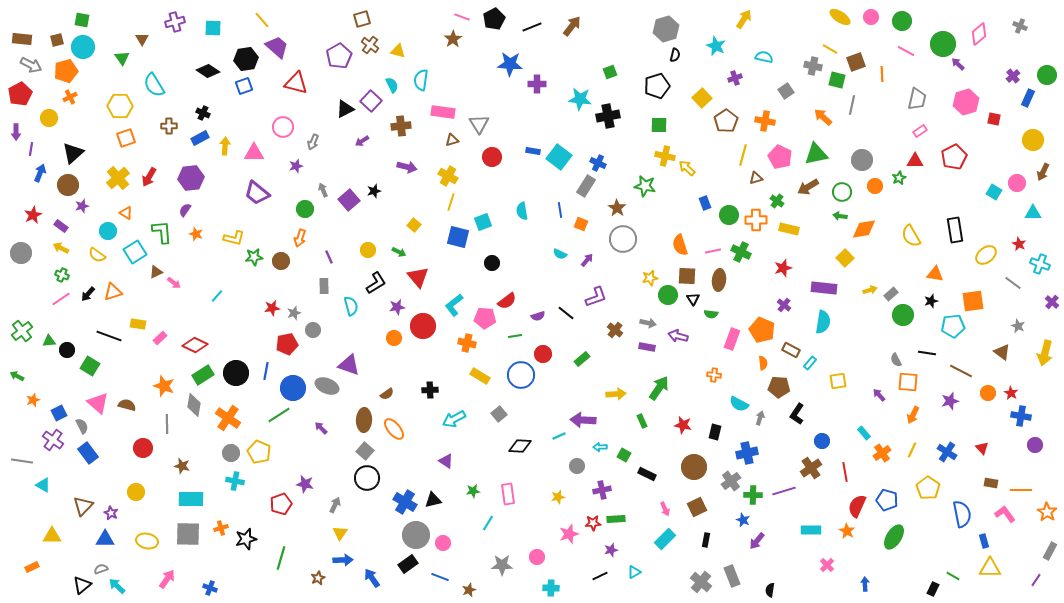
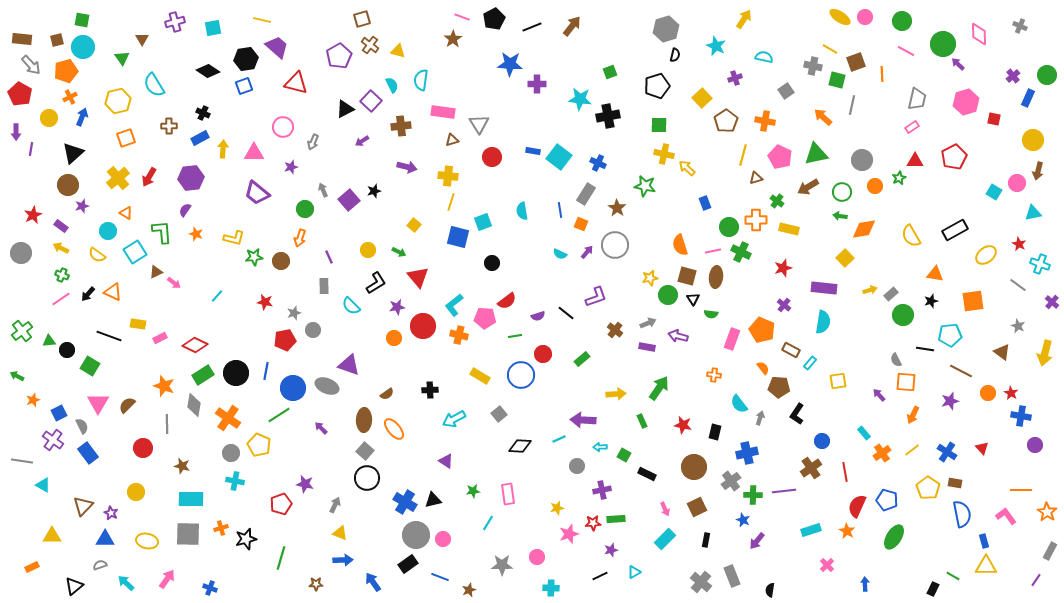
pink circle at (871, 17): moved 6 px left
yellow line at (262, 20): rotated 36 degrees counterclockwise
cyan square at (213, 28): rotated 12 degrees counterclockwise
pink diamond at (979, 34): rotated 50 degrees counterclockwise
gray arrow at (31, 65): rotated 20 degrees clockwise
red pentagon at (20, 94): rotated 15 degrees counterclockwise
yellow hexagon at (120, 106): moved 2 px left, 5 px up; rotated 15 degrees counterclockwise
pink rectangle at (920, 131): moved 8 px left, 4 px up
yellow arrow at (225, 146): moved 2 px left, 3 px down
yellow cross at (665, 156): moved 1 px left, 2 px up
purple star at (296, 166): moved 5 px left, 1 px down
brown arrow at (1043, 172): moved 5 px left, 1 px up; rotated 12 degrees counterclockwise
blue arrow at (40, 173): moved 42 px right, 56 px up
yellow cross at (448, 176): rotated 24 degrees counterclockwise
gray rectangle at (586, 186): moved 8 px down
cyan triangle at (1033, 213): rotated 12 degrees counterclockwise
green circle at (729, 215): moved 12 px down
black rectangle at (955, 230): rotated 70 degrees clockwise
gray circle at (623, 239): moved 8 px left, 6 px down
purple arrow at (587, 260): moved 8 px up
brown square at (687, 276): rotated 12 degrees clockwise
brown ellipse at (719, 280): moved 3 px left, 3 px up
gray line at (1013, 283): moved 5 px right, 2 px down
orange triangle at (113, 292): rotated 42 degrees clockwise
cyan semicircle at (351, 306): rotated 150 degrees clockwise
red star at (272, 308): moved 7 px left, 6 px up; rotated 21 degrees clockwise
gray arrow at (648, 323): rotated 35 degrees counterclockwise
cyan pentagon at (953, 326): moved 3 px left, 9 px down
pink rectangle at (160, 338): rotated 16 degrees clockwise
orange cross at (467, 343): moved 8 px left, 8 px up
red pentagon at (287, 344): moved 2 px left, 4 px up
black line at (927, 353): moved 2 px left, 4 px up
orange semicircle at (763, 363): moved 5 px down; rotated 32 degrees counterclockwise
orange square at (908, 382): moved 2 px left
pink triangle at (98, 403): rotated 20 degrees clockwise
cyan semicircle at (739, 404): rotated 24 degrees clockwise
brown semicircle at (127, 405): rotated 60 degrees counterclockwise
cyan line at (559, 436): moved 3 px down
yellow line at (912, 450): rotated 28 degrees clockwise
yellow pentagon at (259, 452): moved 7 px up
brown rectangle at (991, 483): moved 36 px left
purple line at (784, 491): rotated 10 degrees clockwise
yellow star at (558, 497): moved 1 px left, 11 px down
pink L-shape at (1005, 514): moved 1 px right, 2 px down
cyan rectangle at (811, 530): rotated 18 degrees counterclockwise
yellow triangle at (340, 533): rotated 42 degrees counterclockwise
pink circle at (443, 543): moved 4 px up
yellow triangle at (990, 568): moved 4 px left, 2 px up
gray semicircle at (101, 569): moved 1 px left, 4 px up
brown star at (318, 578): moved 2 px left, 6 px down; rotated 24 degrees clockwise
blue arrow at (372, 578): moved 1 px right, 4 px down
black triangle at (82, 585): moved 8 px left, 1 px down
cyan arrow at (117, 586): moved 9 px right, 3 px up
